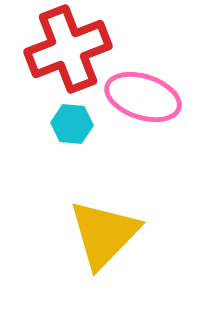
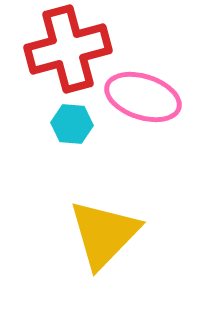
red cross: rotated 6 degrees clockwise
